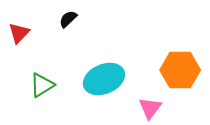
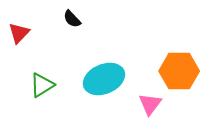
black semicircle: moved 4 px right; rotated 90 degrees counterclockwise
orange hexagon: moved 1 px left, 1 px down
pink triangle: moved 4 px up
